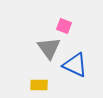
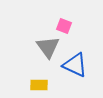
gray triangle: moved 1 px left, 1 px up
